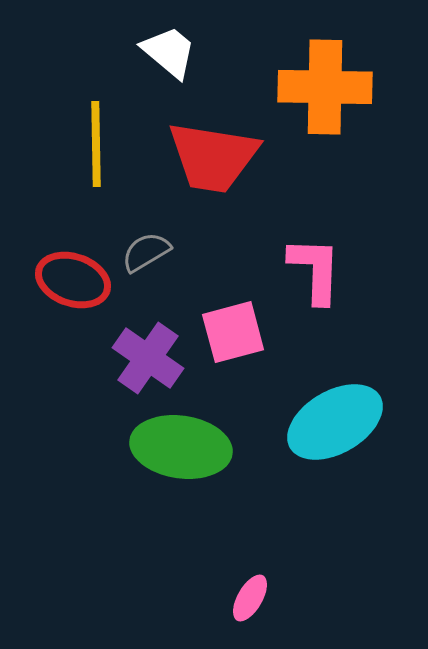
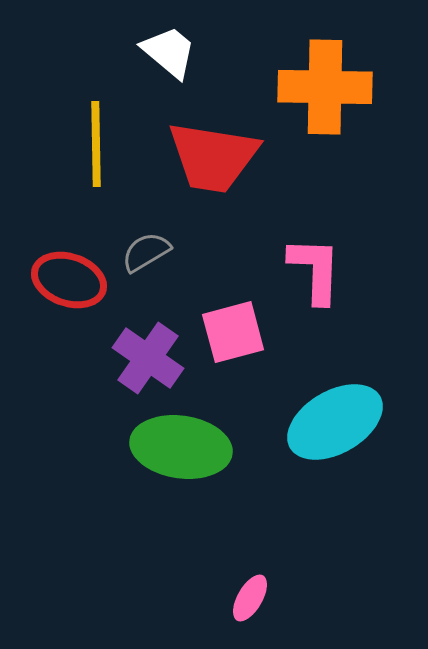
red ellipse: moved 4 px left
